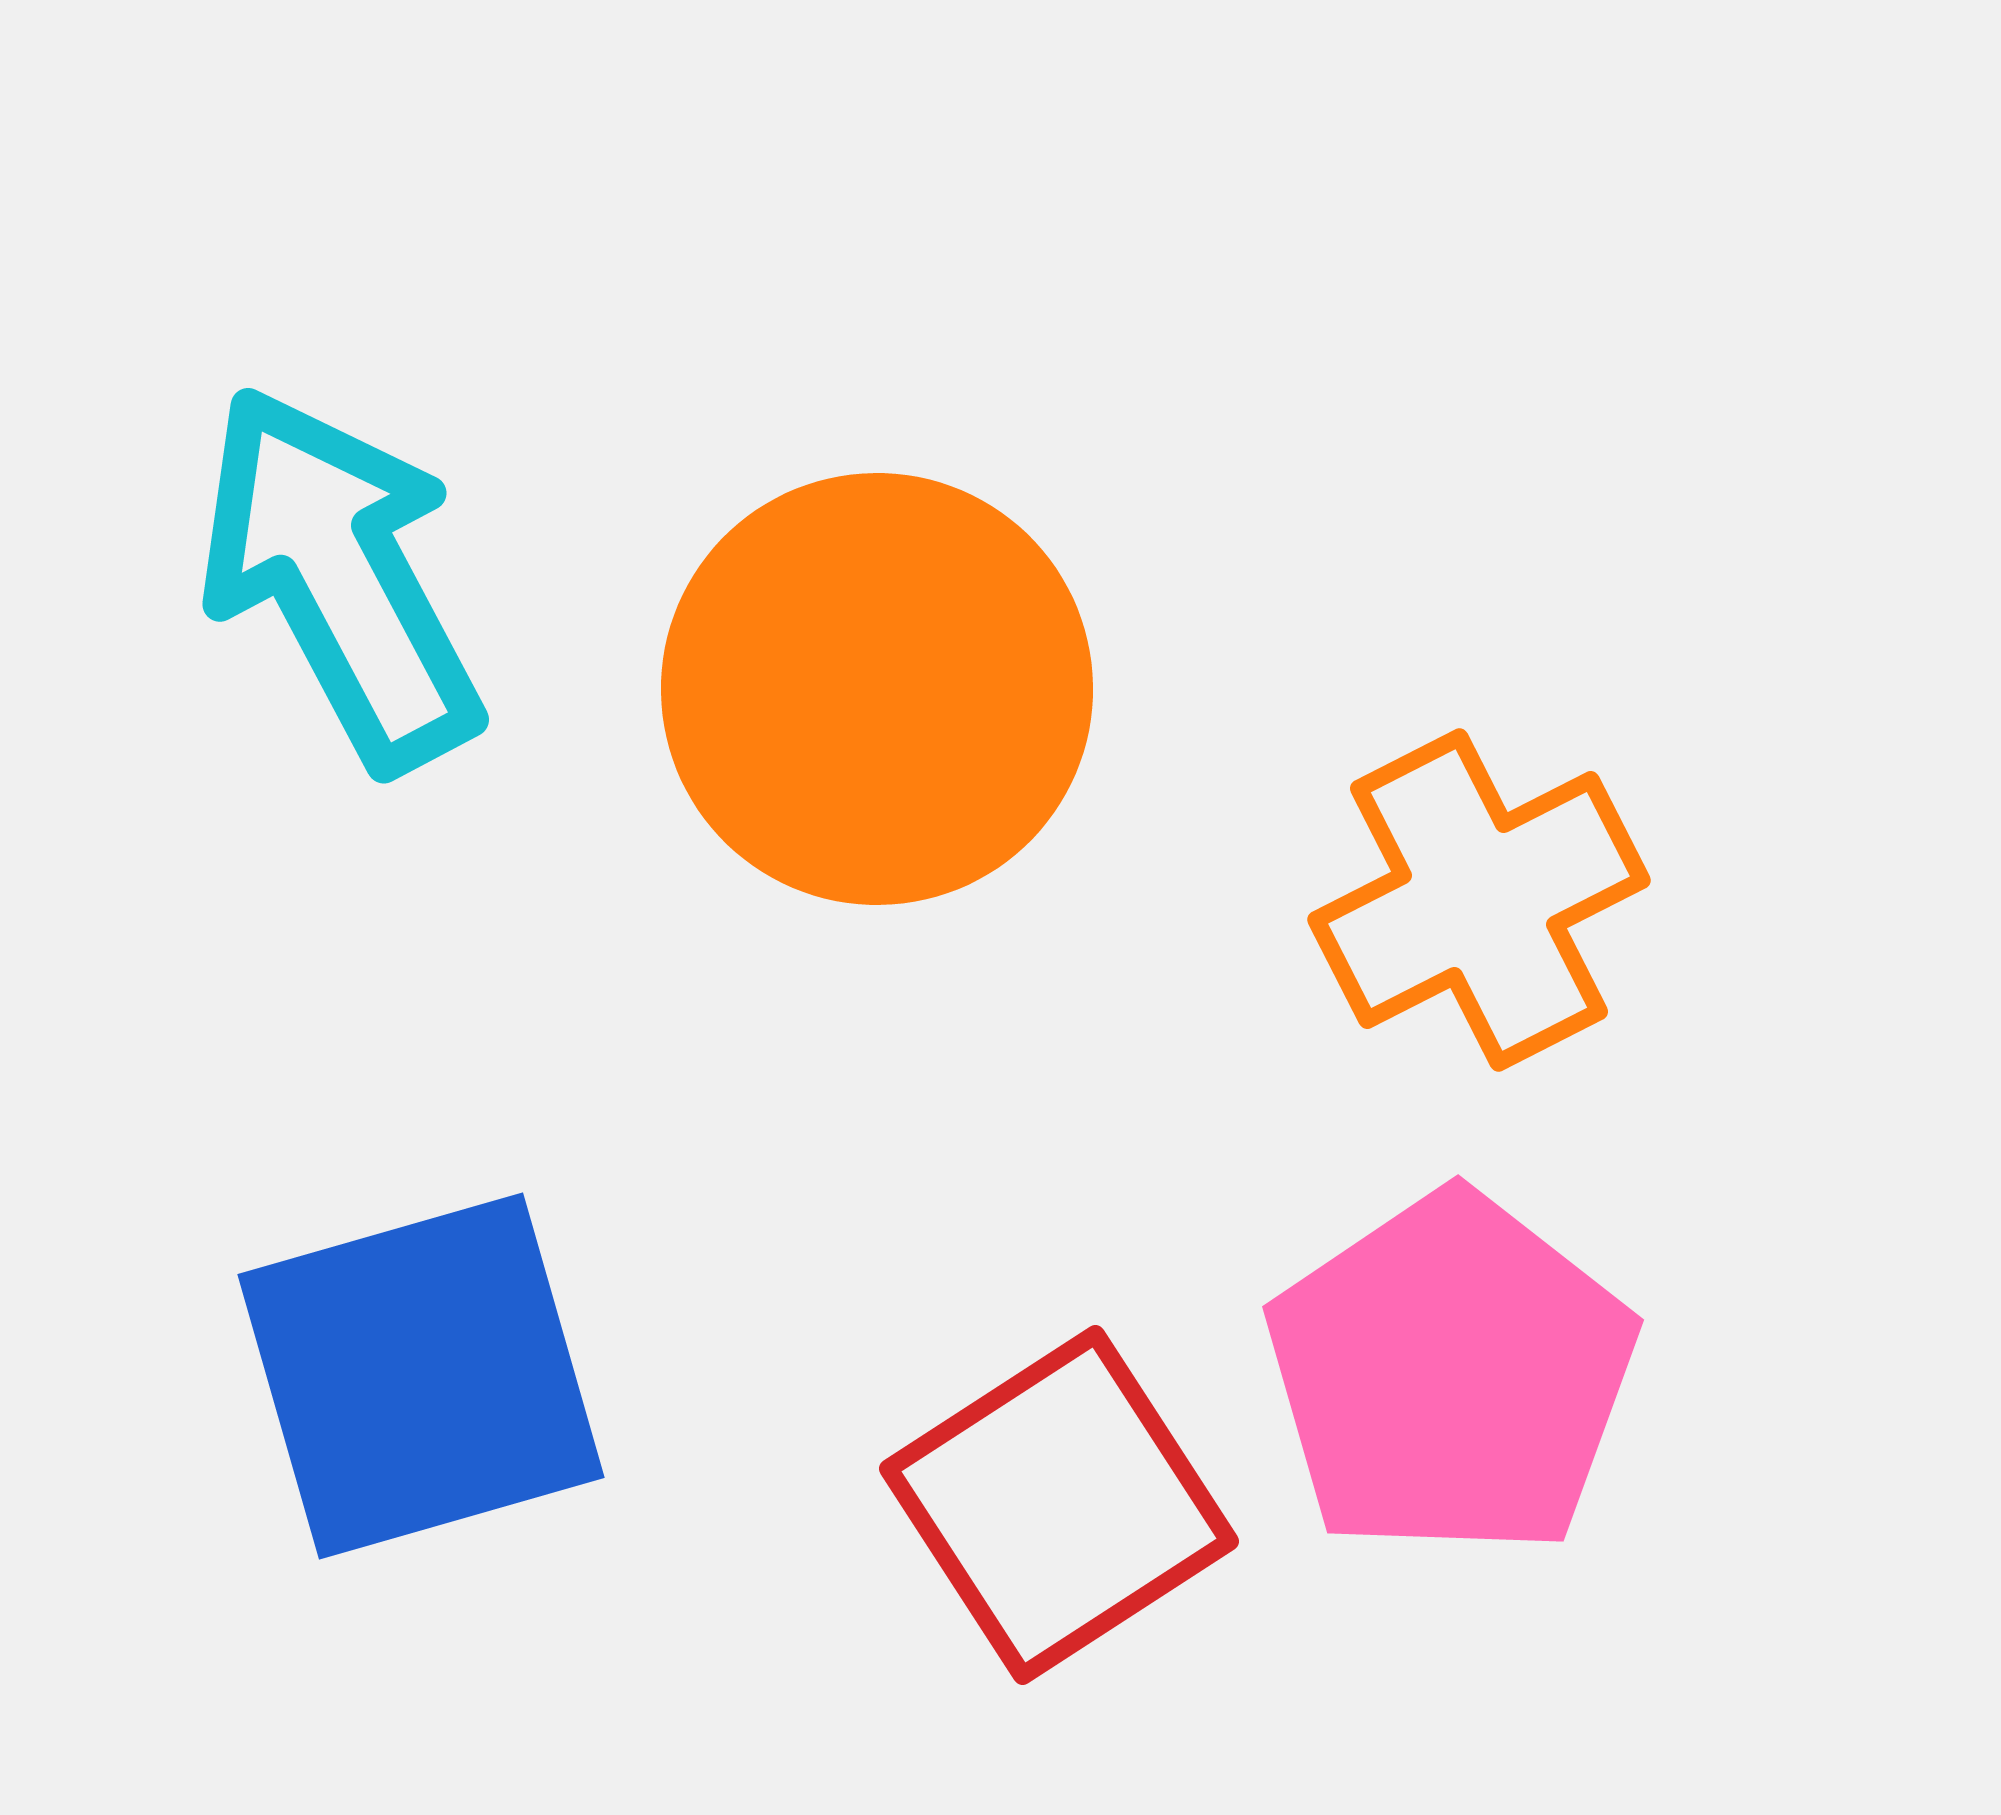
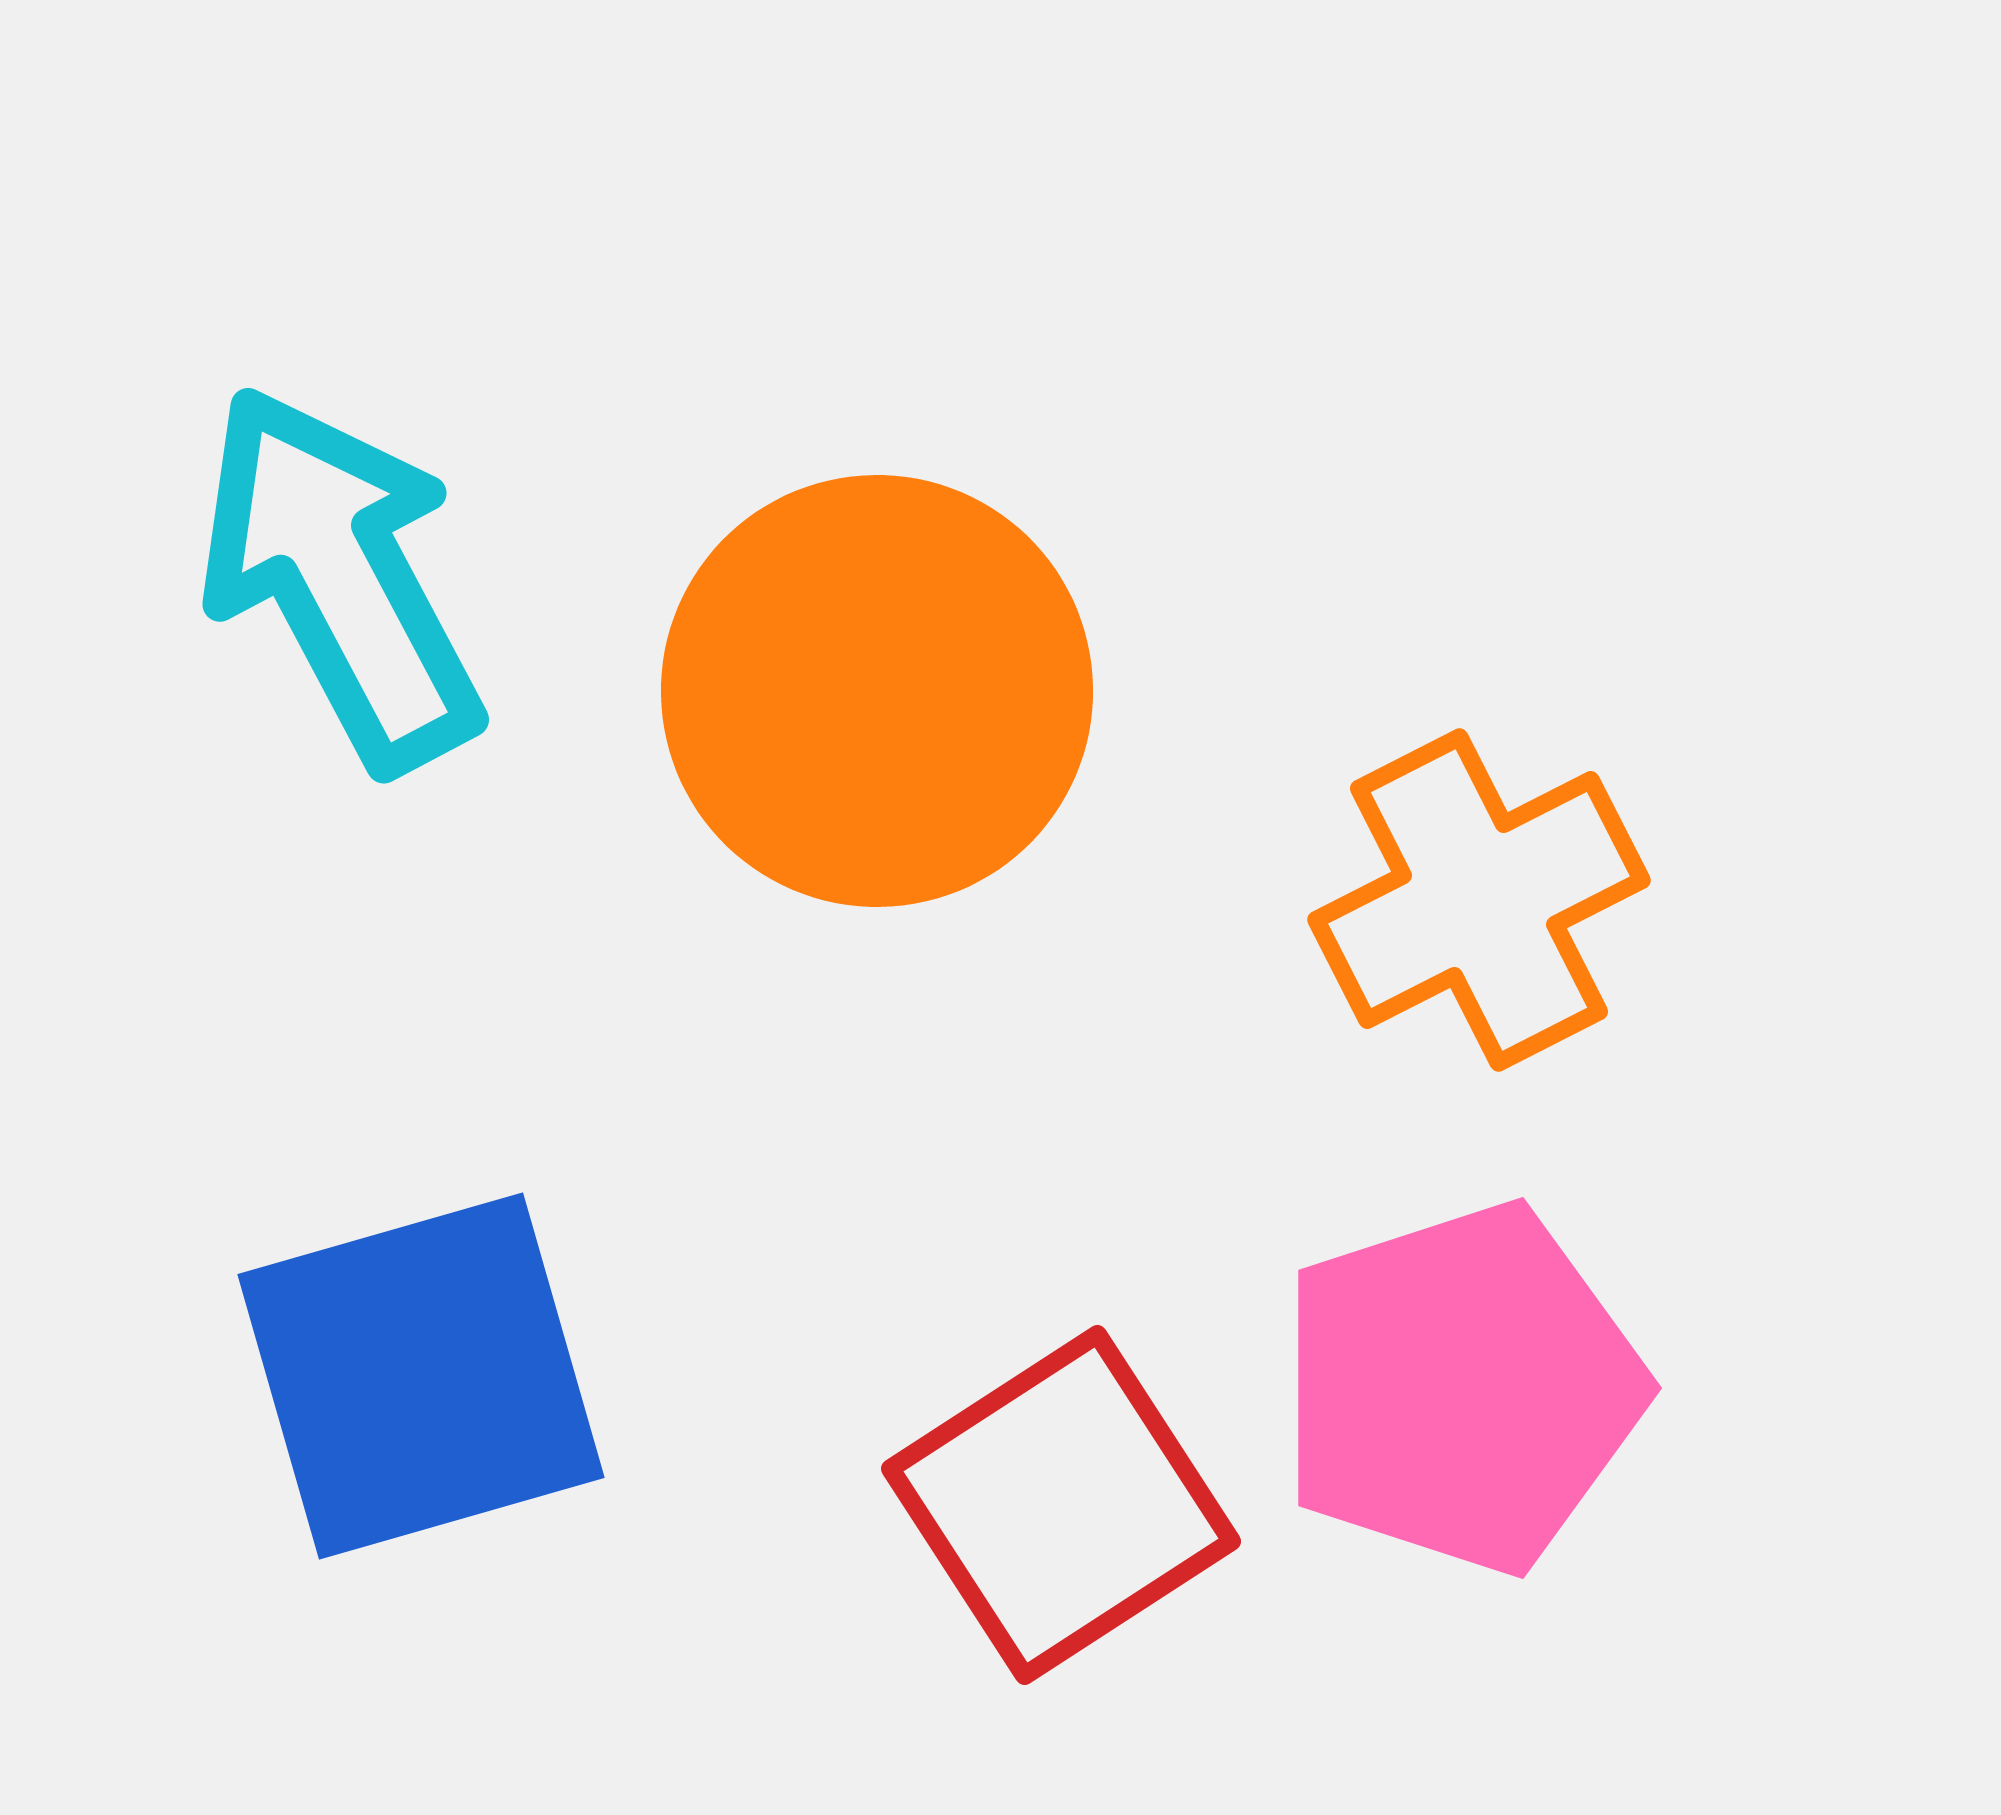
orange circle: moved 2 px down
pink pentagon: moved 10 px right, 13 px down; rotated 16 degrees clockwise
red square: moved 2 px right
